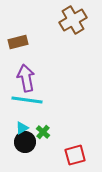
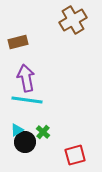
cyan triangle: moved 5 px left, 2 px down
